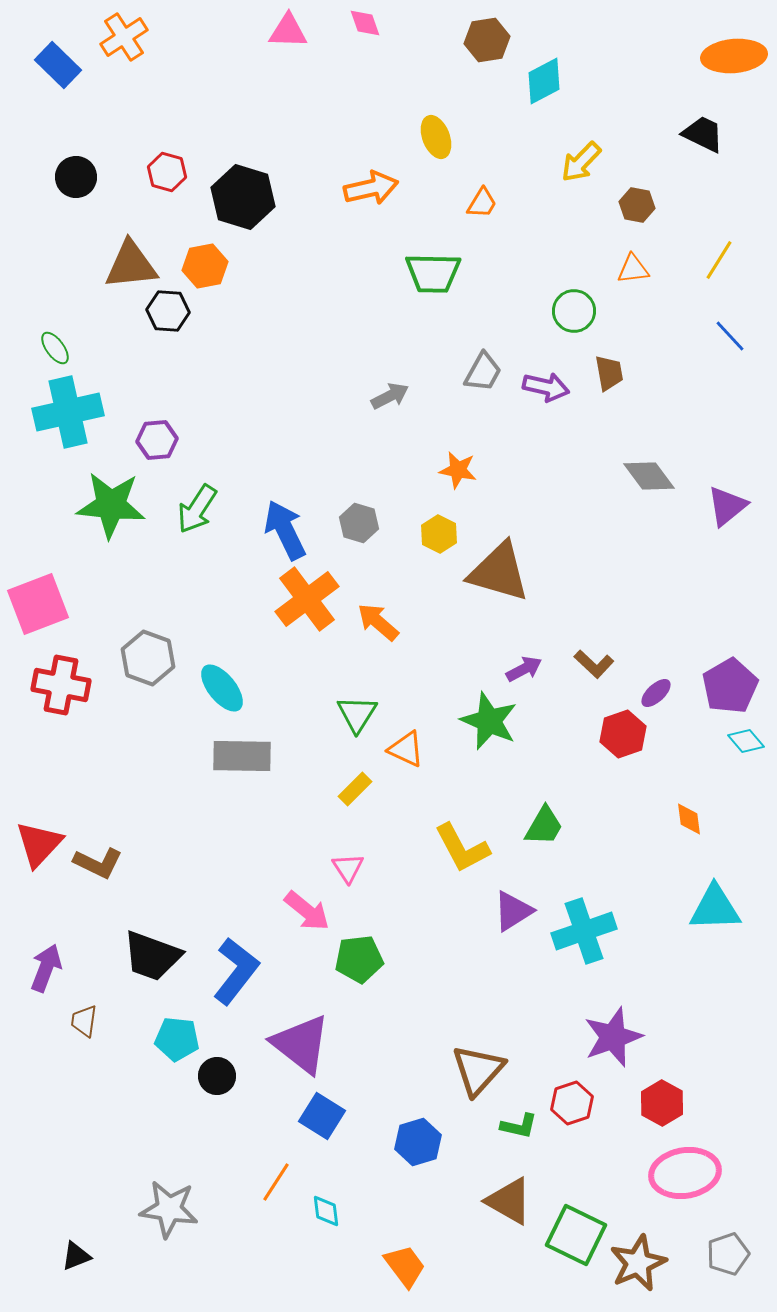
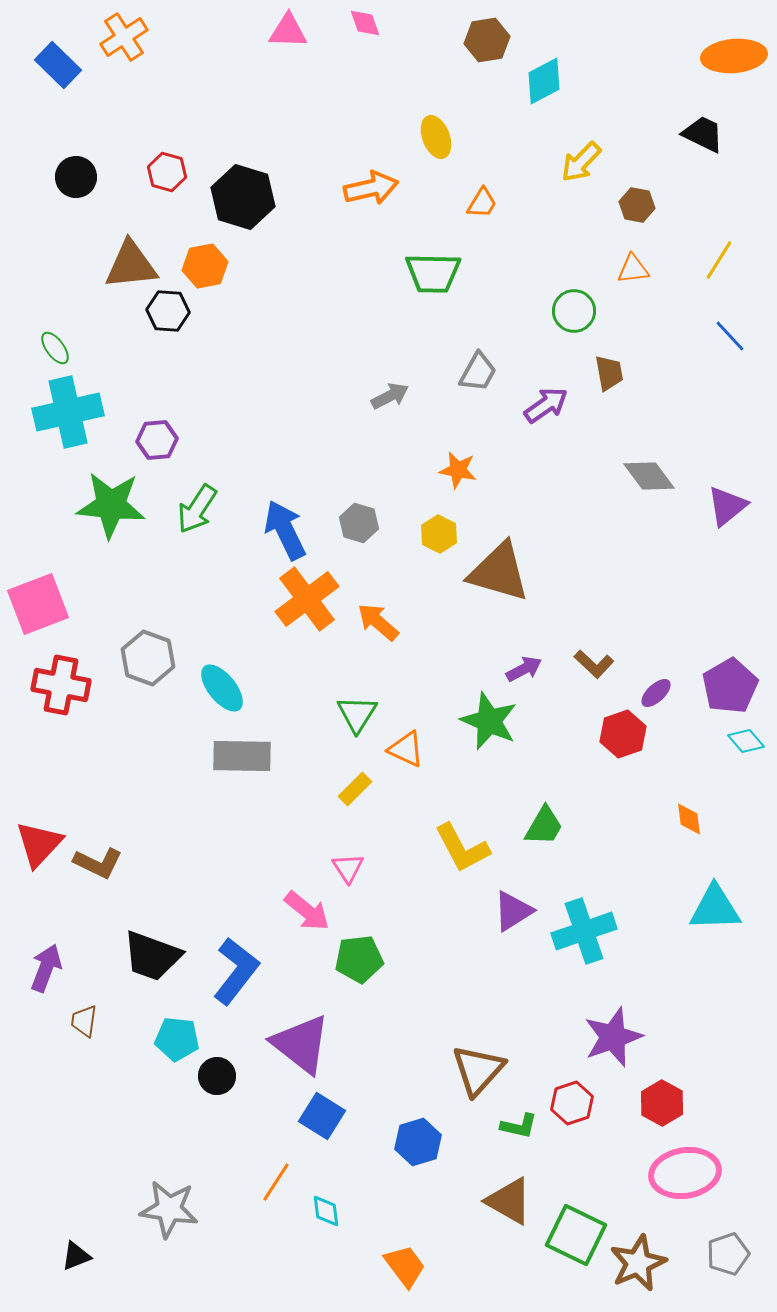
gray trapezoid at (483, 372): moved 5 px left
purple arrow at (546, 387): moved 18 px down; rotated 48 degrees counterclockwise
